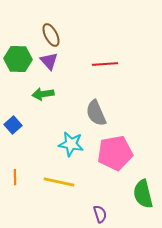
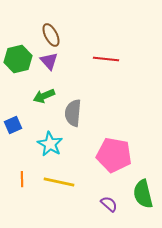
green hexagon: rotated 16 degrees counterclockwise
red line: moved 1 px right, 5 px up; rotated 10 degrees clockwise
green arrow: moved 1 px right, 2 px down; rotated 15 degrees counterclockwise
gray semicircle: moved 23 px left; rotated 28 degrees clockwise
blue square: rotated 18 degrees clockwise
cyan star: moved 21 px left; rotated 20 degrees clockwise
pink pentagon: moved 1 px left, 2 px down; rotated 20 degrees clockwise
orange line: moved 7 px right, 2 px down
purple semicircle: moved 9 px right, 10 px up; rotated 30 degrees counterclockwise
